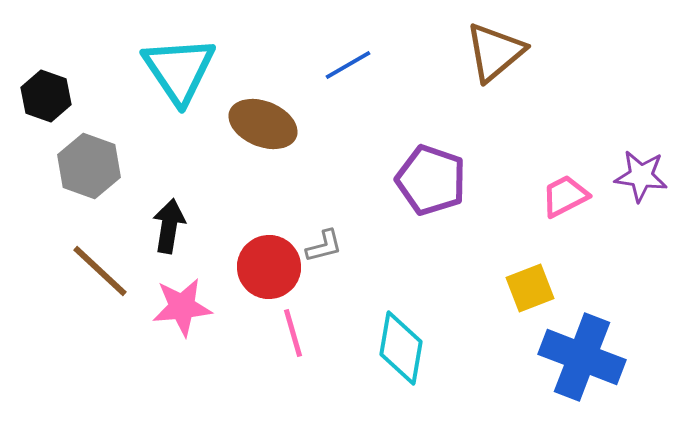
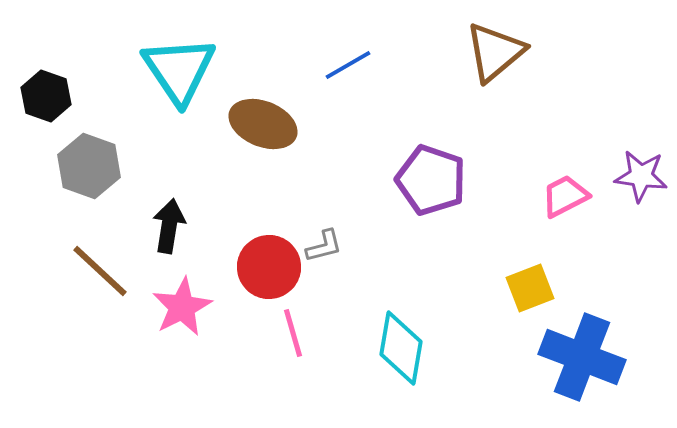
pink star: rotated 22 degrees counterclockwise
